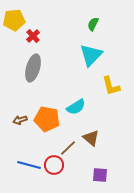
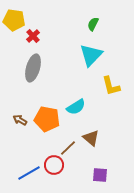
yellow pentagon: rotated 15 degrees clockwise
brown arrow: rotated 48 degrees clockwise
blue line: moved 8 px down; rotated 45 degrees counterclockwise
